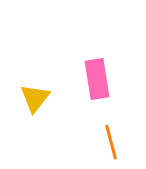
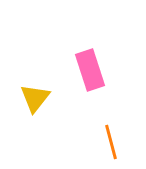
pink rectangle: moved 7 px left, 9 px up; rotated 9 degrees counterclockwise
